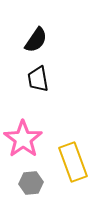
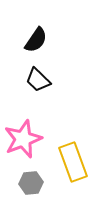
black trapezoid: moved 1 px down; rotated 36 degrees counterclockwise
pink star: rotated 15 degrees clockwise
